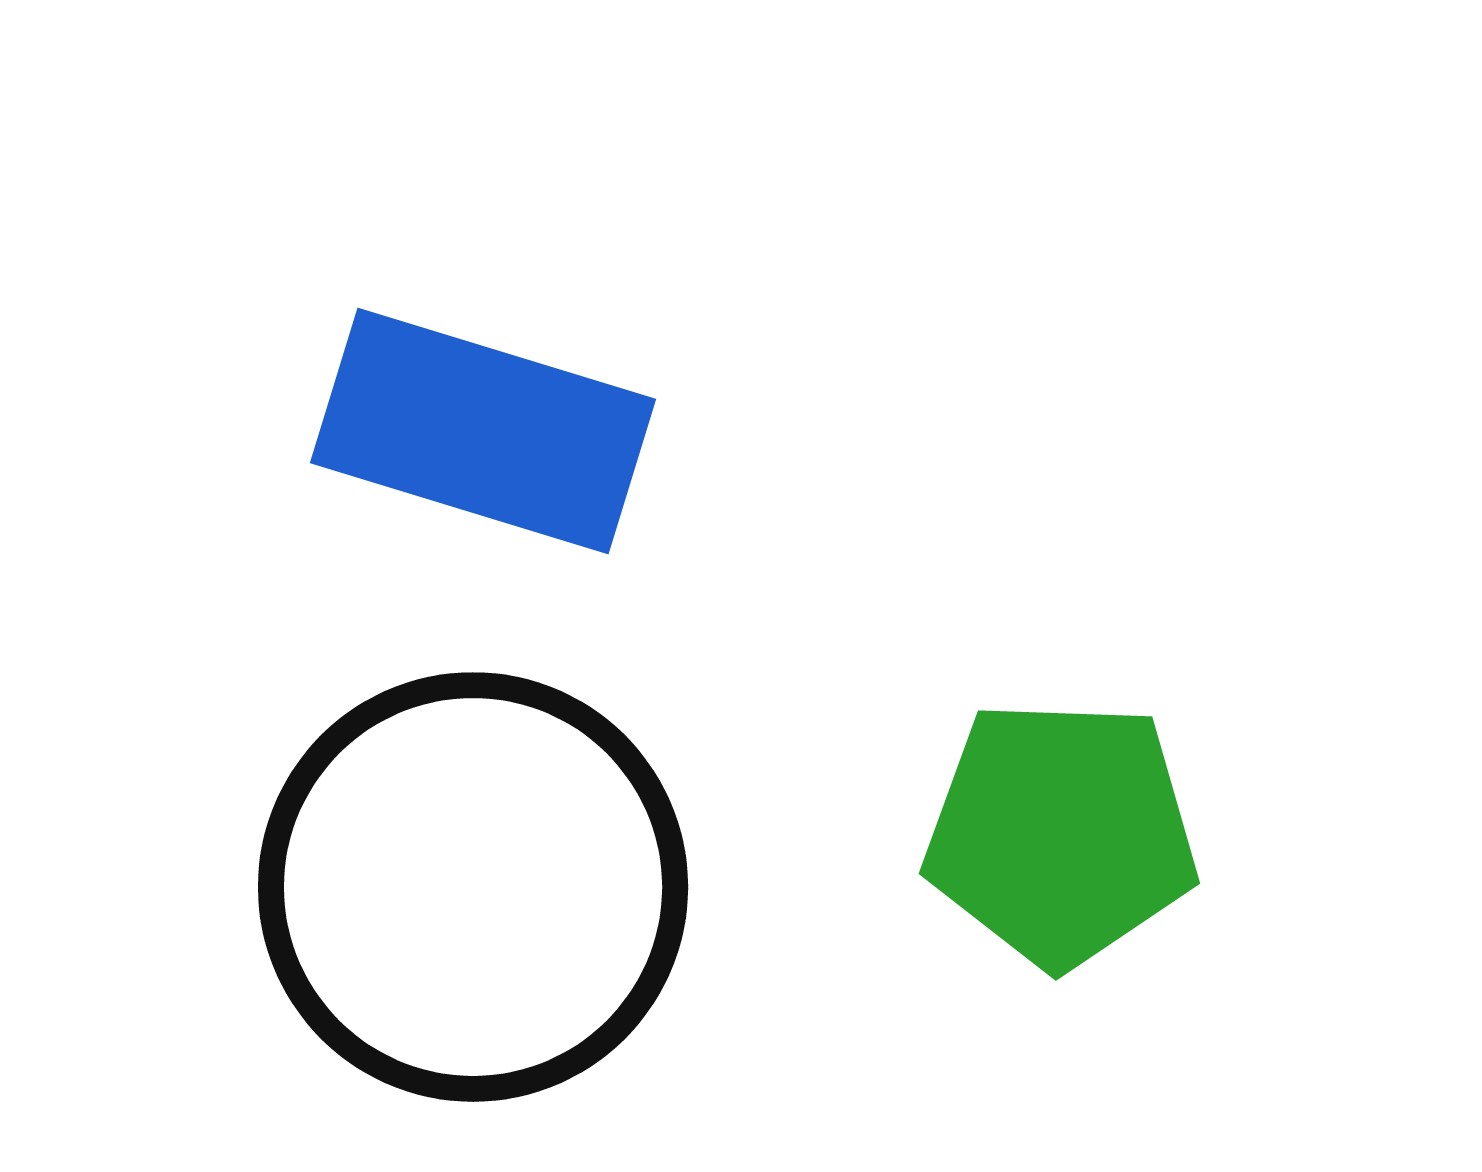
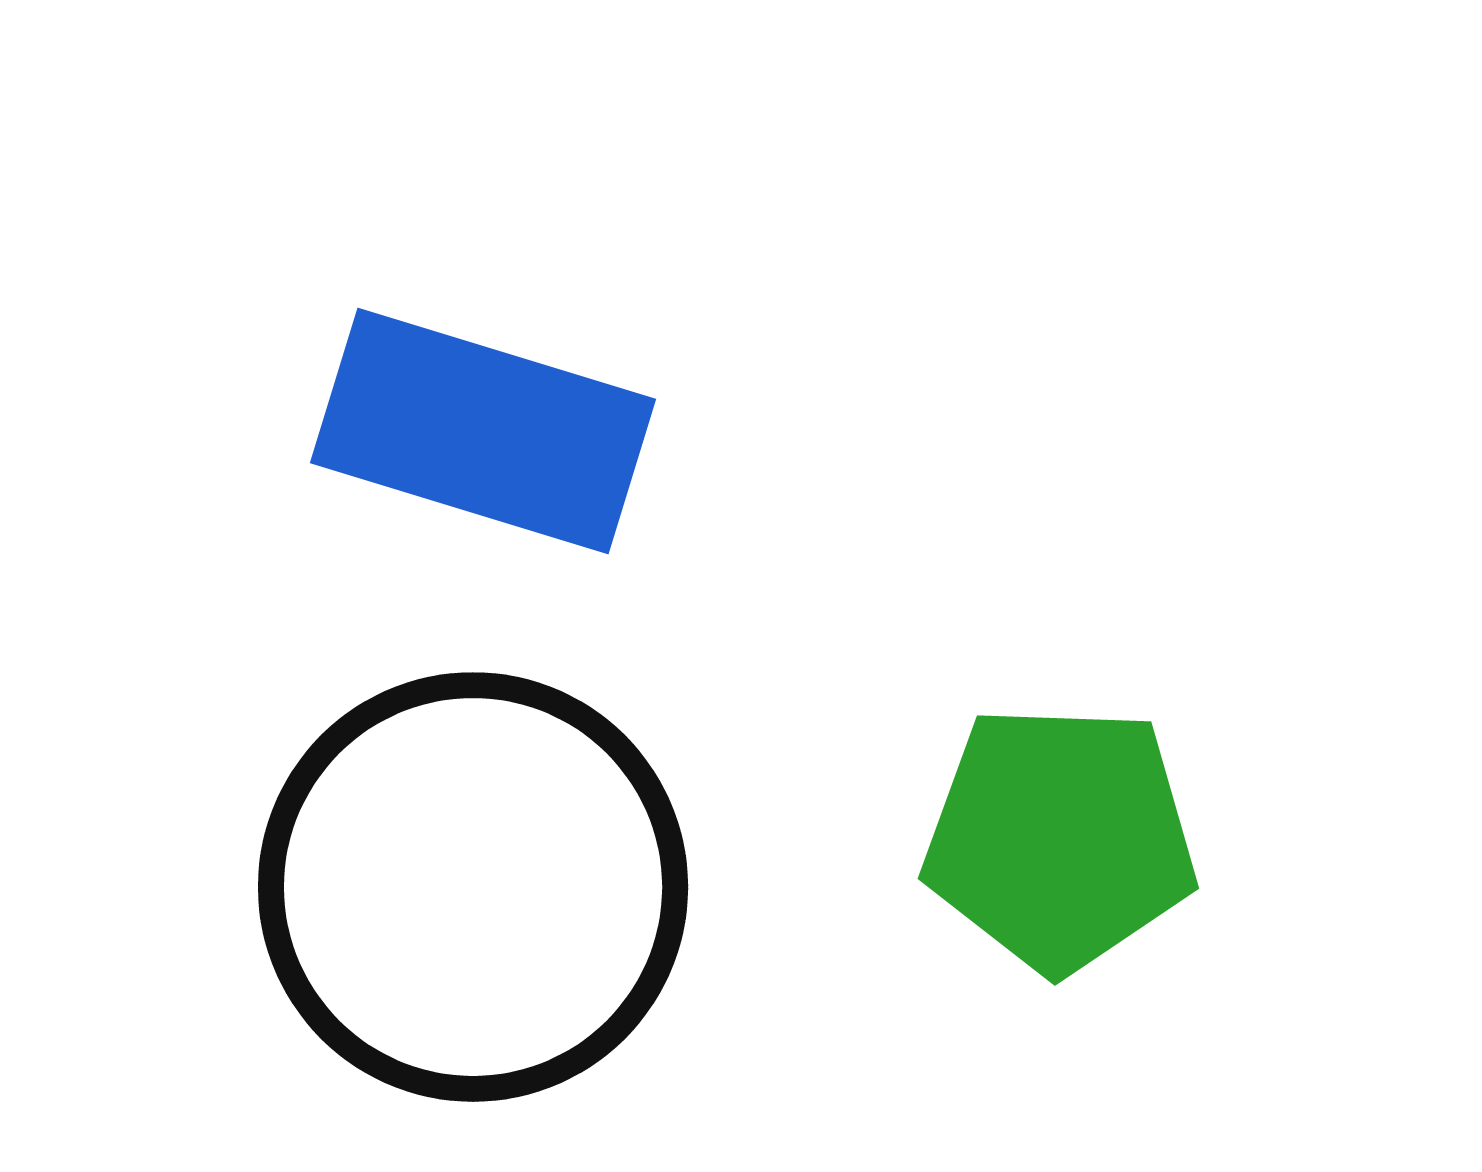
green pentagon: moved 1 px left, 5 px down
